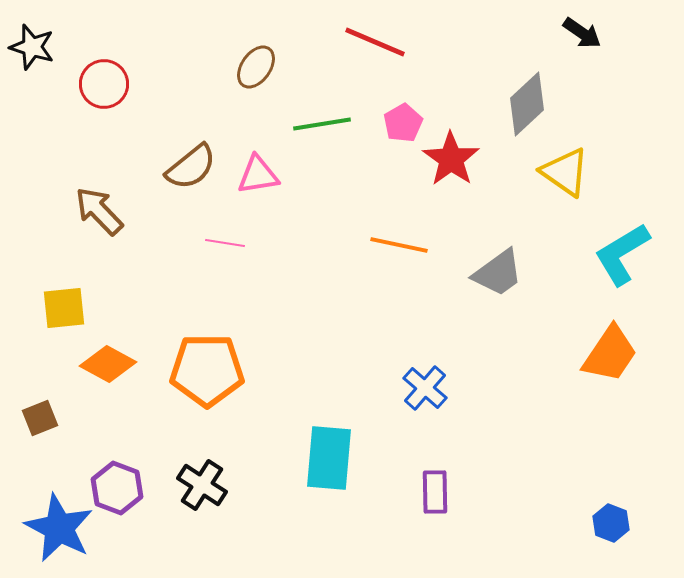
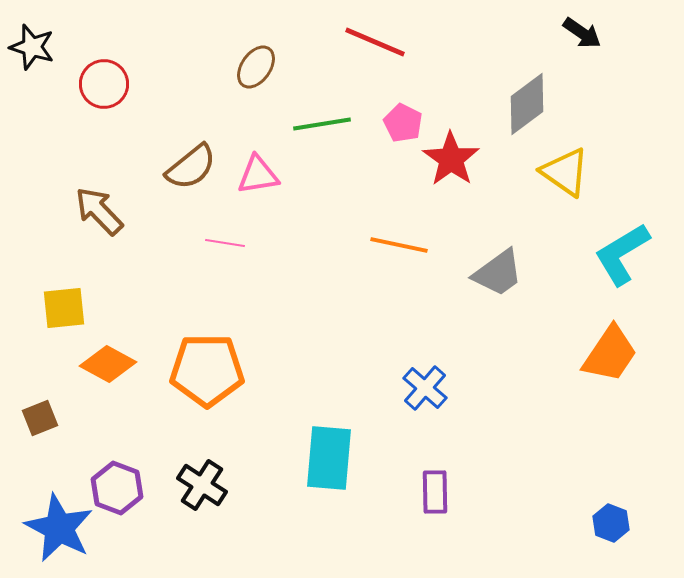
gray diamond: rotated 6 degrees clockwise
pink pentagon: rotated 15 degrees counterclockwise
